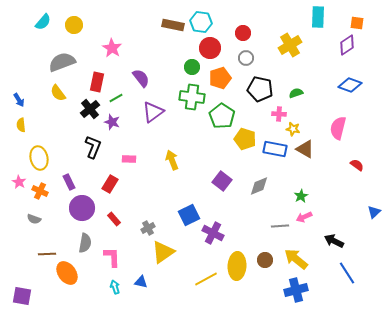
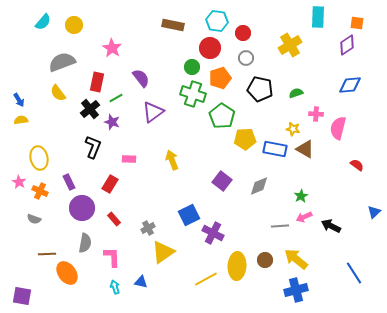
cyan hexagon at (201, 22): moved 16 px right, 1 px up
blue diamond at (350, 85): rotated 25 degrees counterclockwise
green cross at (192, 97): moved 1 px right, 3 px up; rotated 10 degrees clockwise
pink cross at (279, 114): moved 37 px right
yellow semicircle at (21, 125): moved 5 px up; rotated 88 degrees clockwise
yellow pentagon at (245, 139): rotated 20 degrees counterclockwise
black arrow at (334, 241): moved 3 px left, 15 px up
blue line at (347, 273): moved 7 px right
